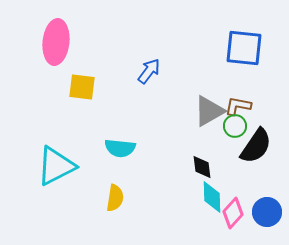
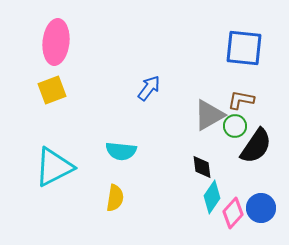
blue arrow: moved 17 px down
yellow square: moved 30 px left, 3 px down; rotated 28 degrees counterclockwise
brown L-shape: moved 3 px right, 6 px up
gray triangle: moved 4 px down
cyan semicircle: moved 1 px right, 3 px down
cyan triangle: moved 2 px left, 1 px down
cyan diamond: rotated 36 degrees clockwise
blue circle: moved 6 px left, 4 px up
